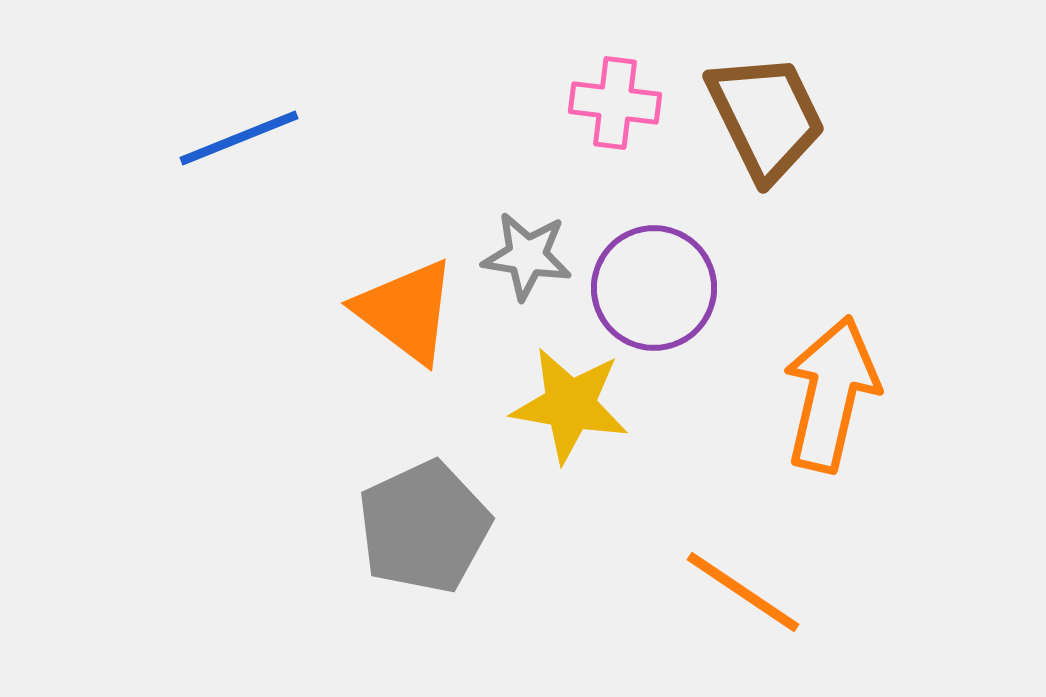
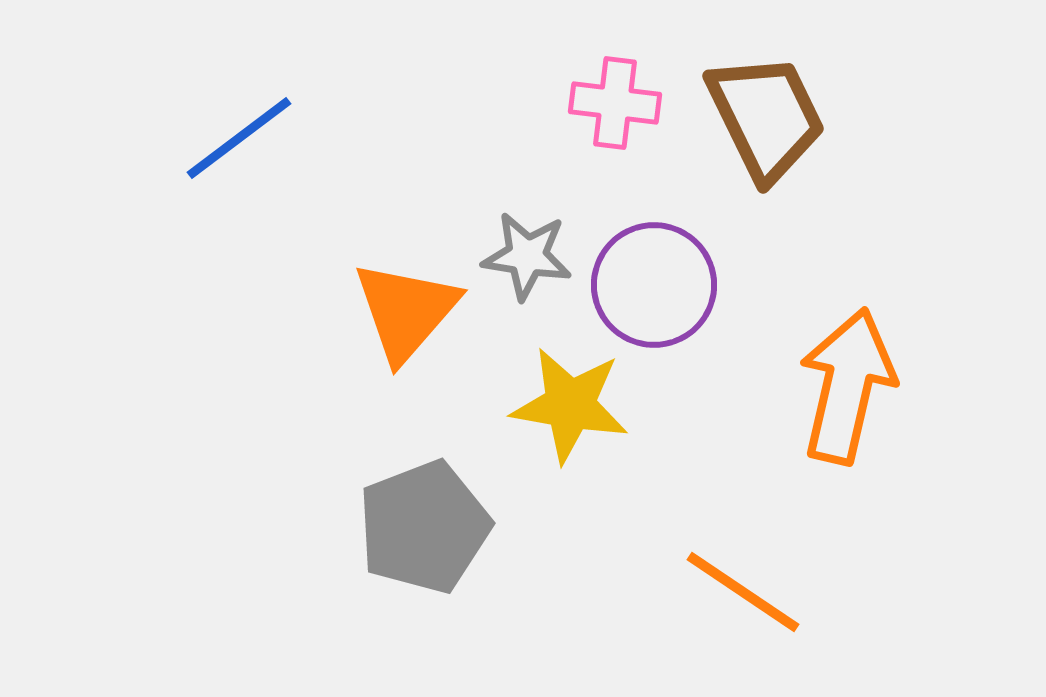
blue line: rotated 15 degrees counterclockwise
purple circle: moved 3 px up
orange triangle: rotated 34 degrees clockwise
orange arrow: moved 16 px right, 8 px up
gray pentagon: rotated 4 degrees clockwise
